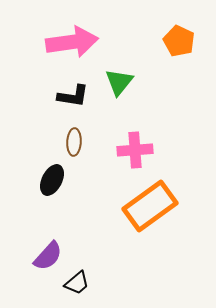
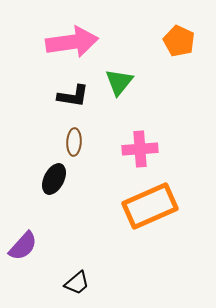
pink cross: moved 5 px right, 1 px up
black ellipse: moved 2 px right, 1 px up
orange rectangle: rotated 12 degrees clockwise
purple semicircle: moved 25 px left, 10 px up
